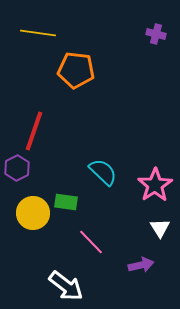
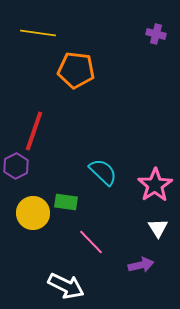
purple hexagon: moved 1 px left, 2 px up
white triangle: moved 2 px left
white arrow: rotated 12 degrees counterclockwise
